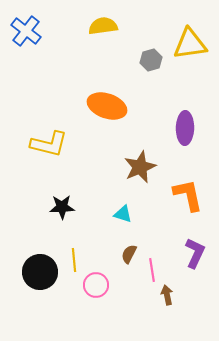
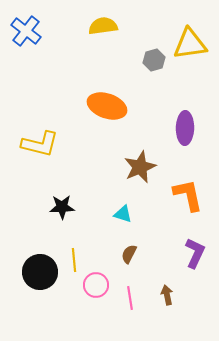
gray hexagon: moved 3 px right
yellow L-shape: moved 9 px left
pink line: moved 22 px left, 28 px down
